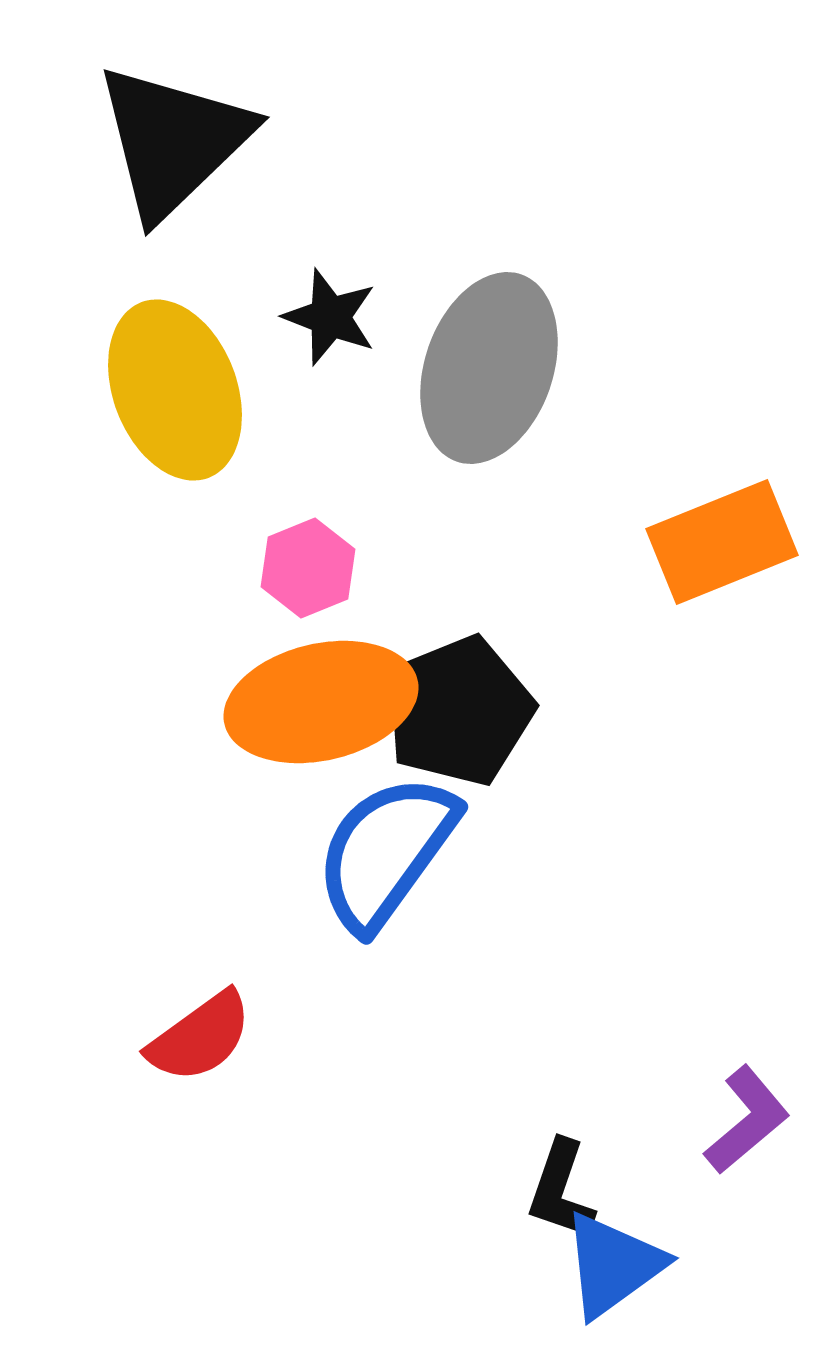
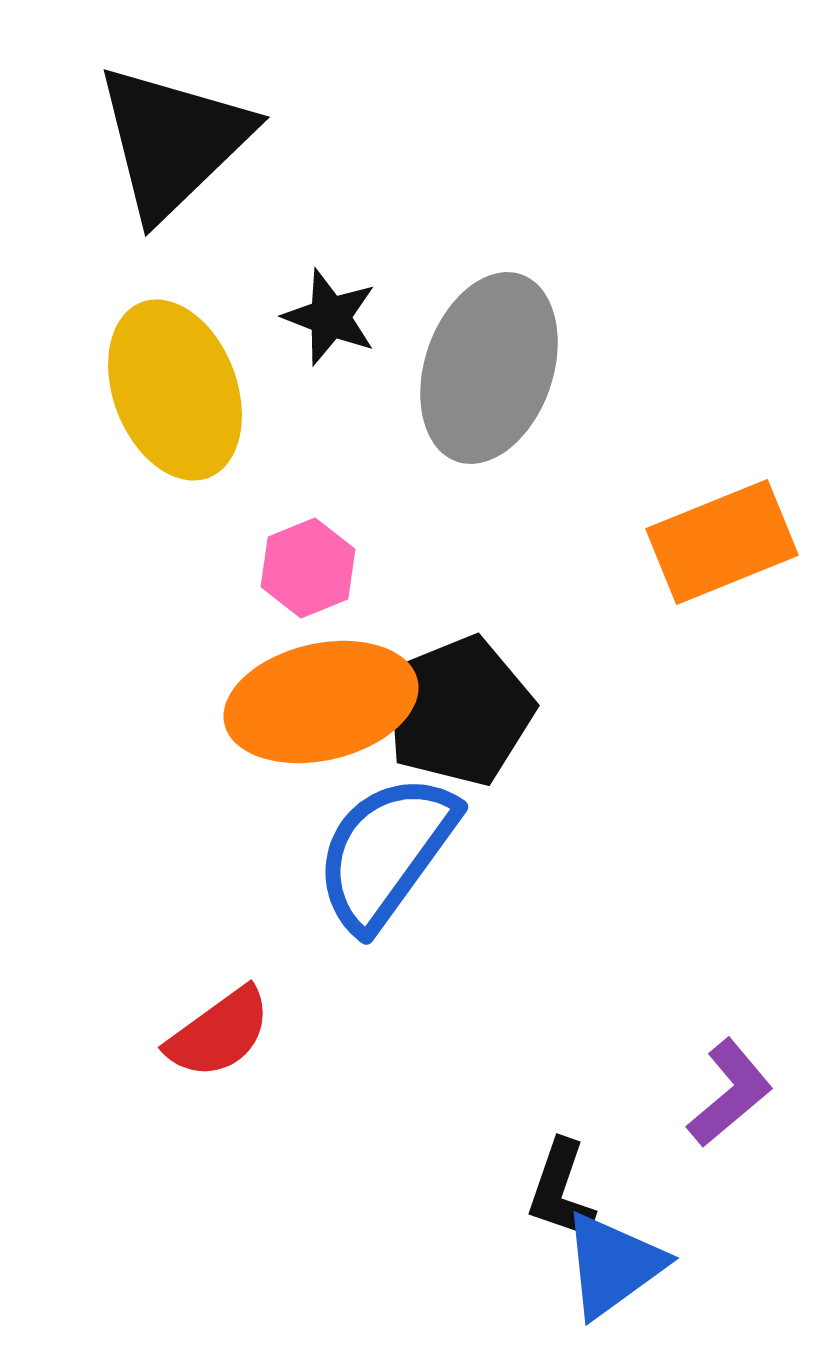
red semicircle: moved 19 px right, 4 px up
purple L-shape: moved 17 px left, 27 px up
